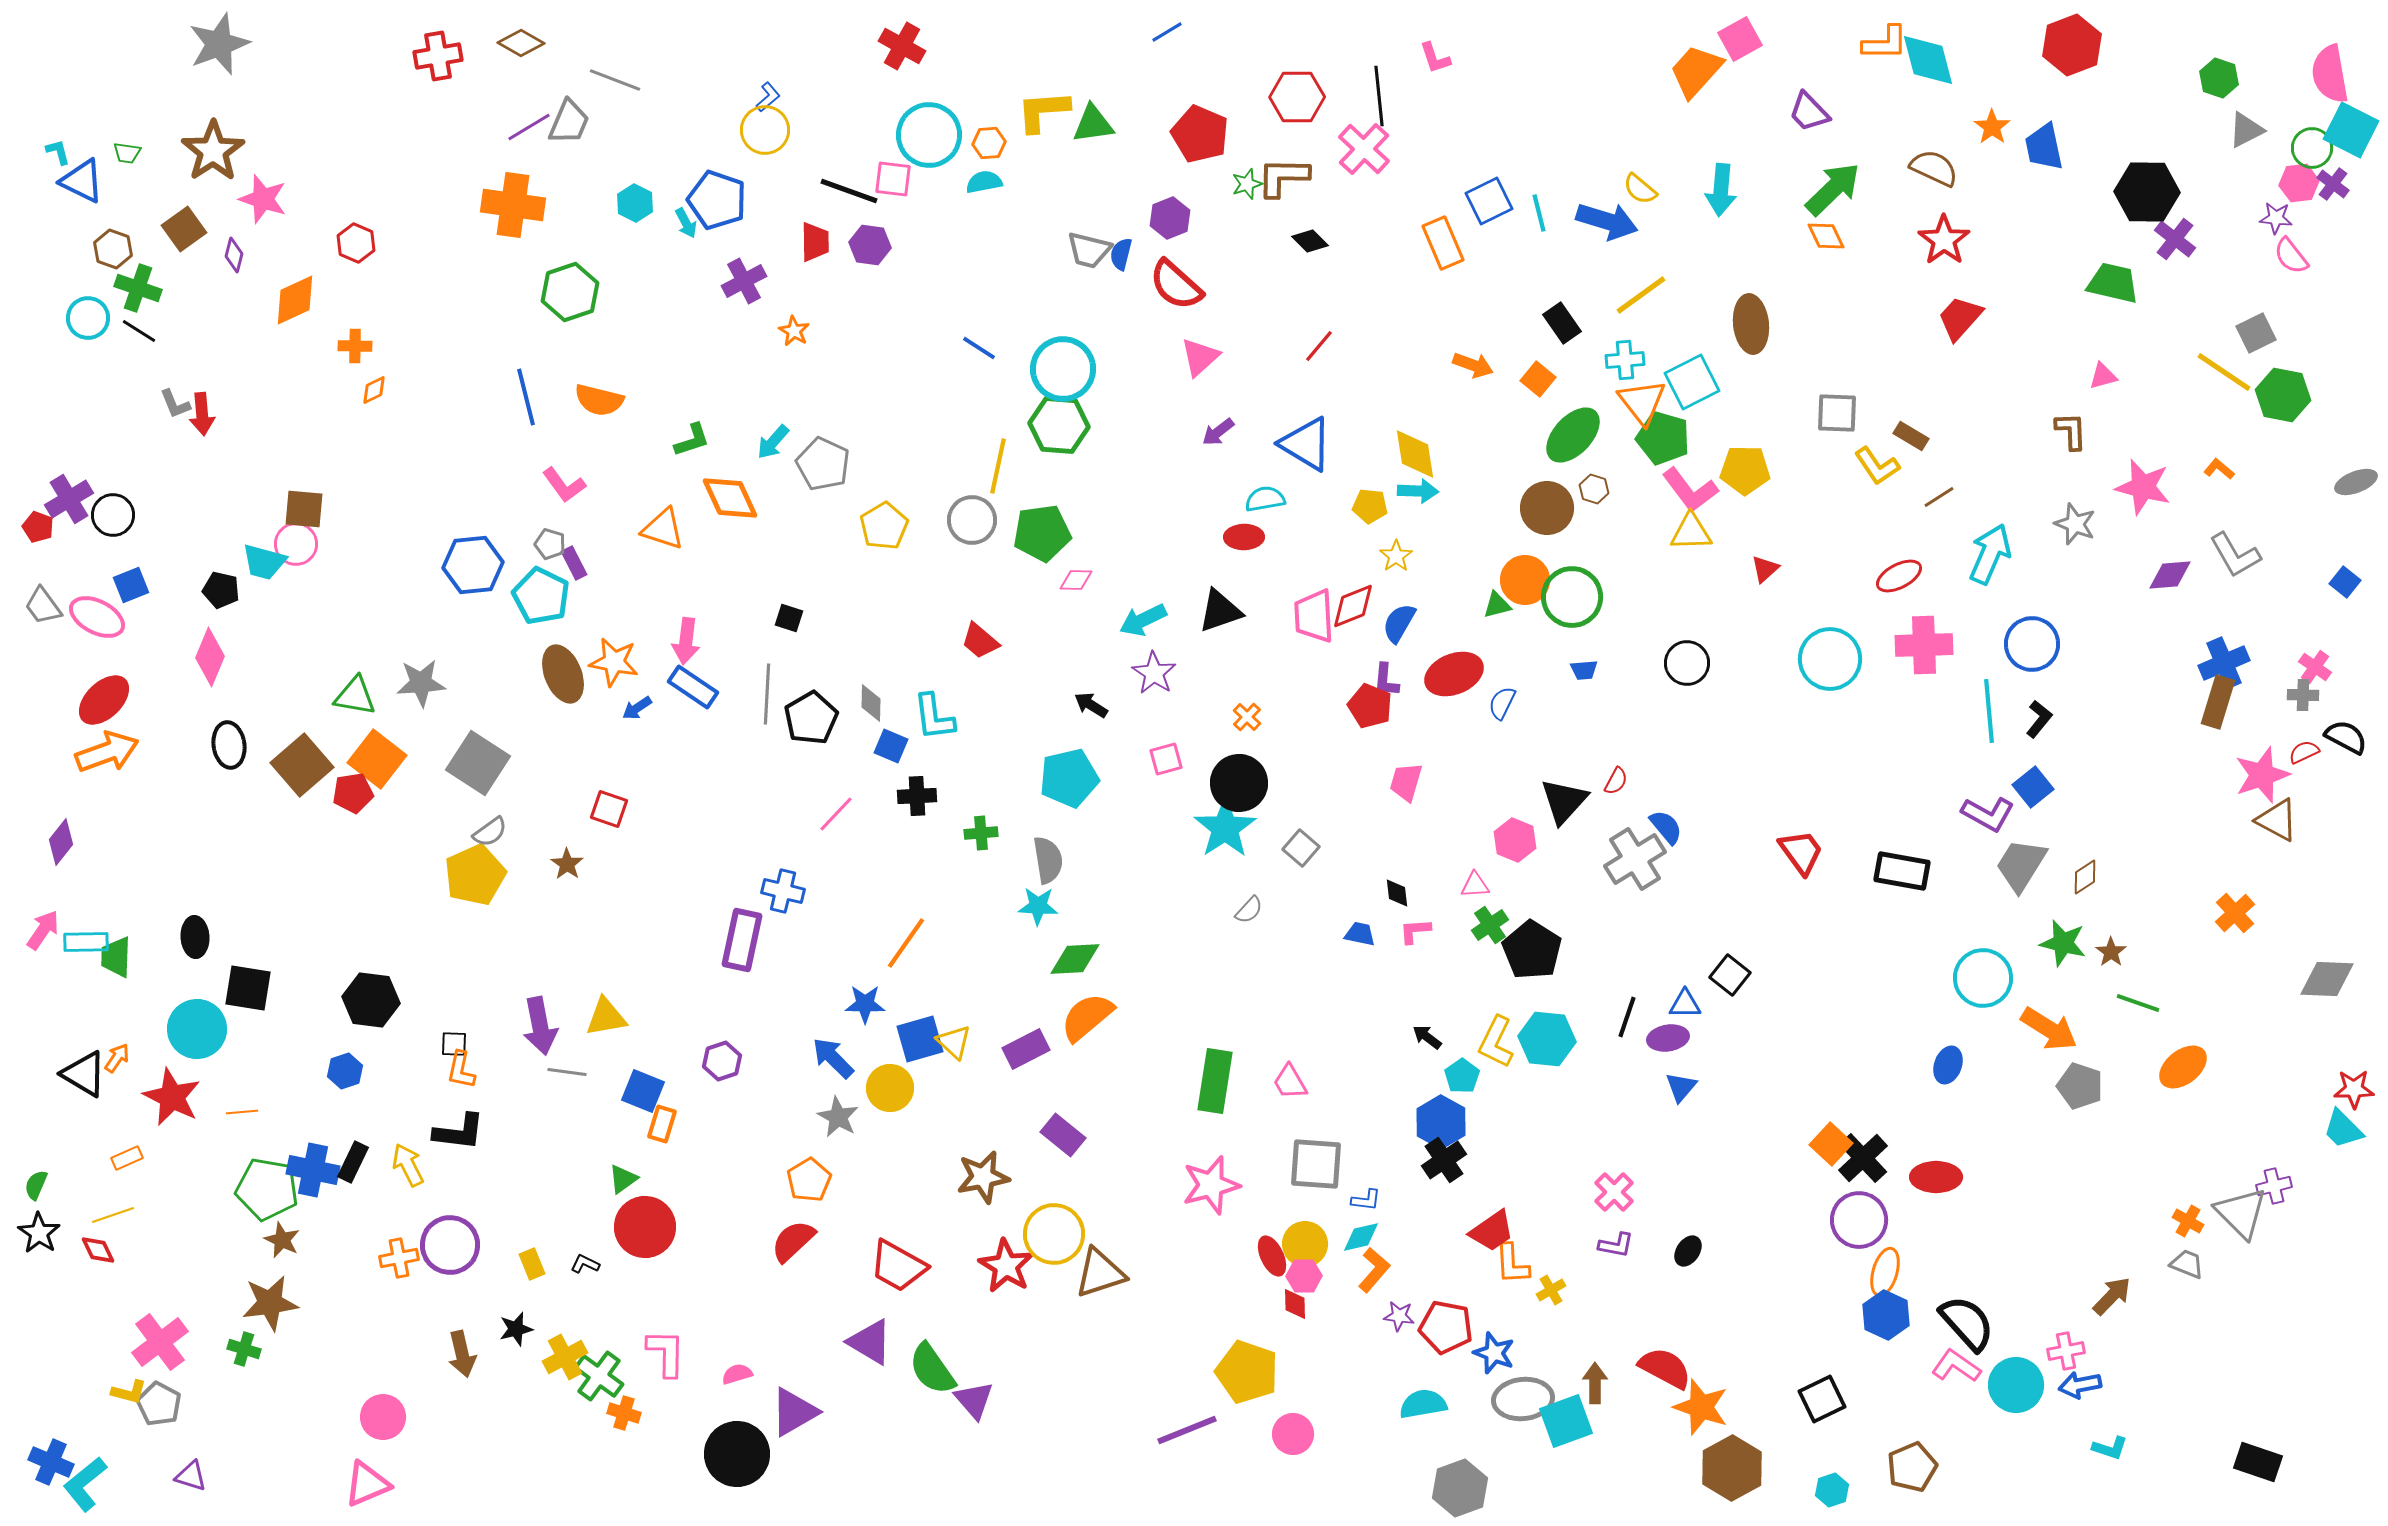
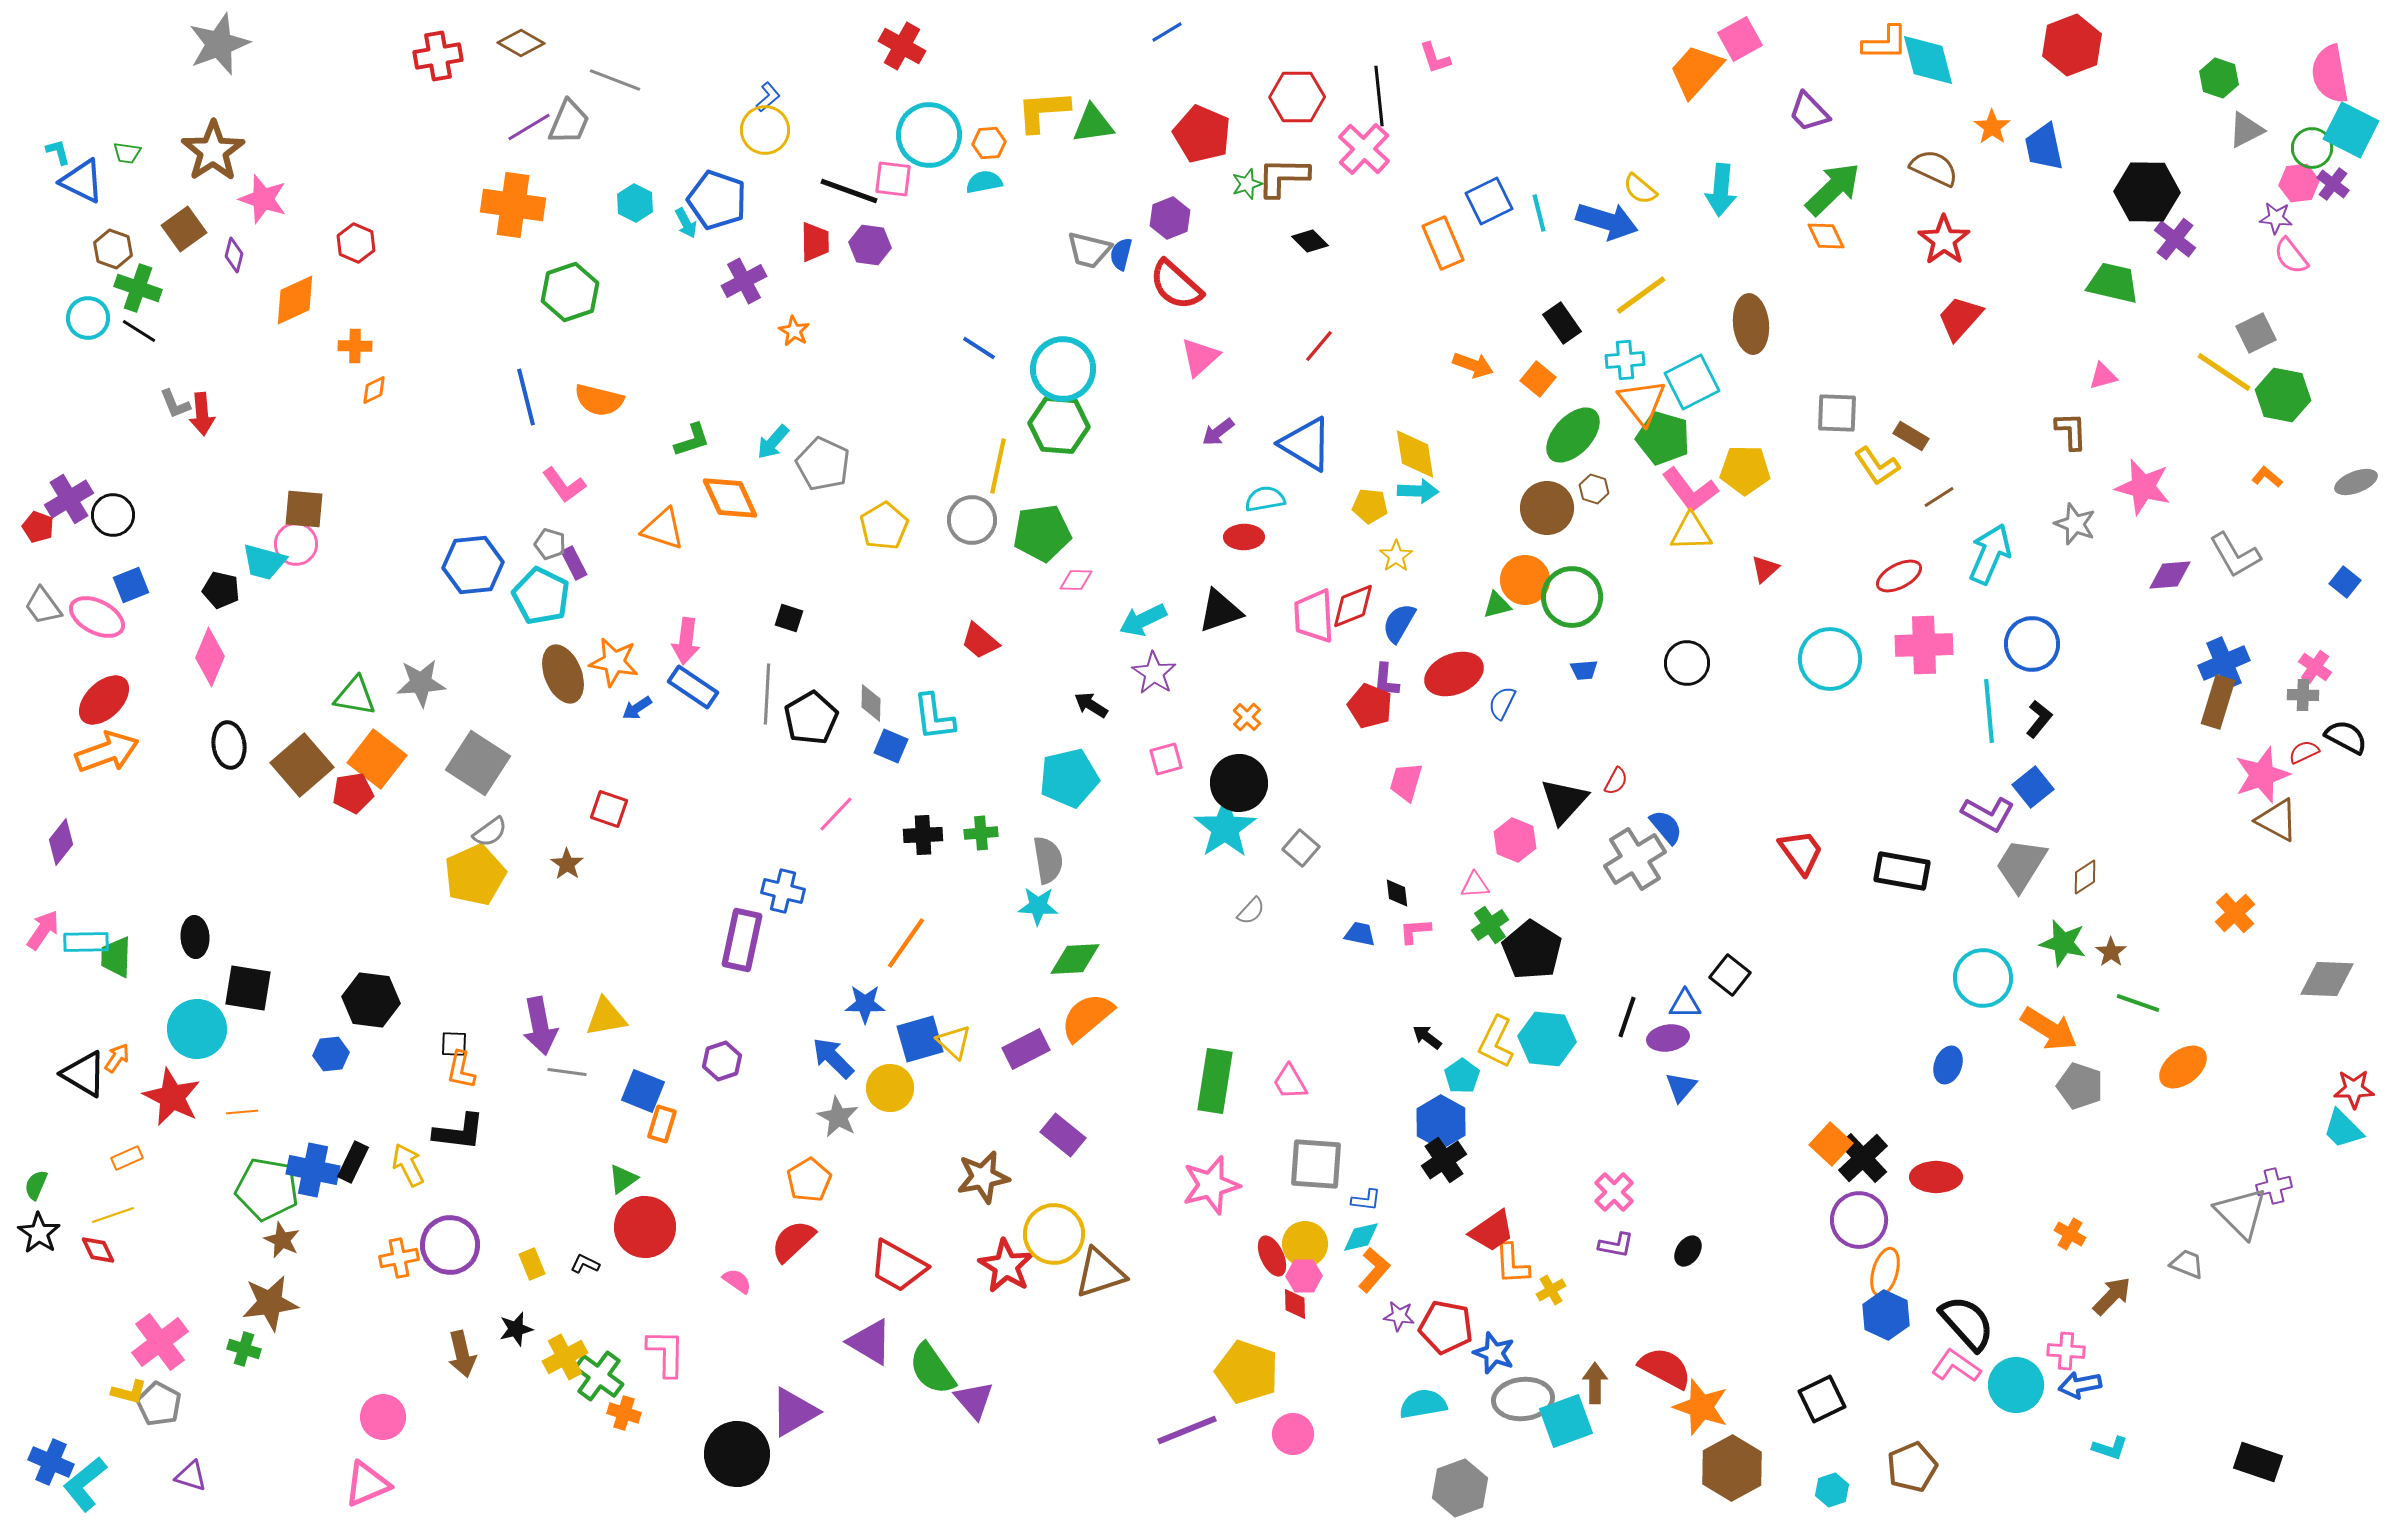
red pentagon at (1200, 134): moved 2 px right
orange L-shape at (2219, 469): moved 48 px right, 8 px down
black cross at (917, 796): moved 6 px right, 39 px down
gray semicircle at (1249, 910): moved 2 px right, 1 px down
blue hexagon at (345, 1071): moved 14 px left, 17 px up; rotated 12 degrees clockwise
orange cross at (2188, 1221): moved 118 px left, 13 px down
pink cross at (2066, 1351): rotated 15 degrees clockwise
pink semicircle at (737, 1374): moved 93 px up; rotated 52 degrees clockwise
